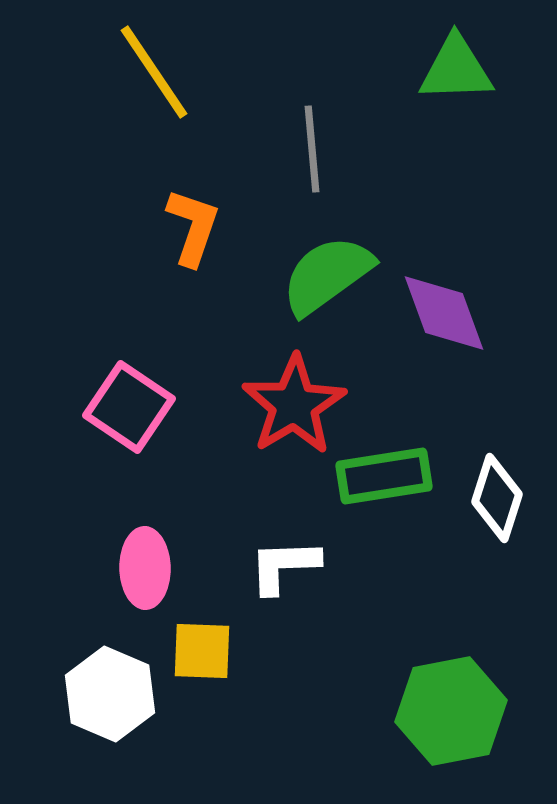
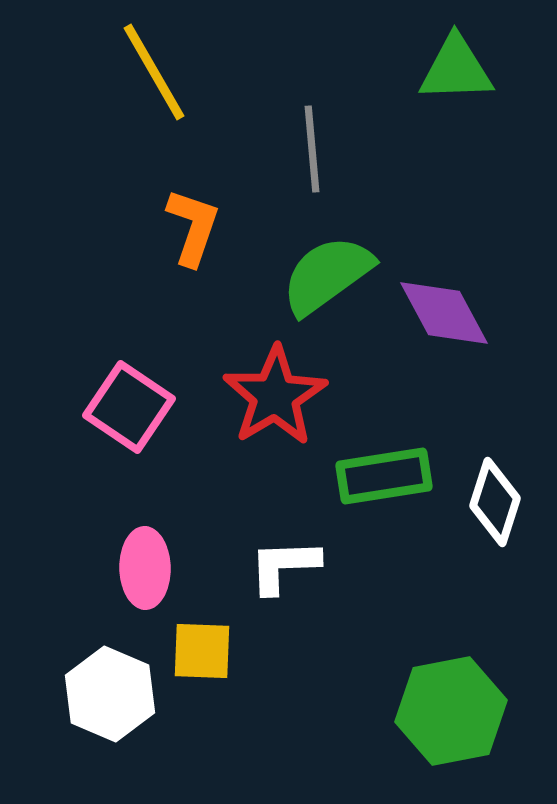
yellow line: rotated 4 degrees clockwise
purple diamond: rotated 8 degrees counterclockwise
red star: moved 19 px left, 9 px up
white diamond: moved 2 px left, 4 px down
